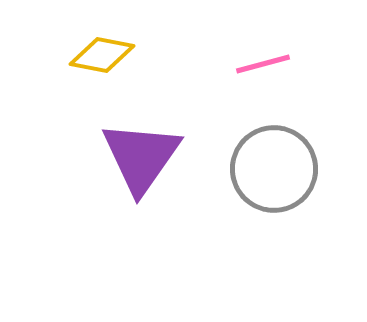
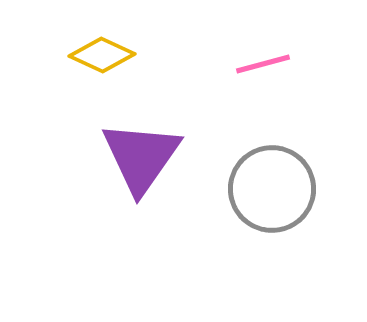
yellow diamond: rotated 14 degrees clockwise
gray circle: moved 2 px left, 20 px down
